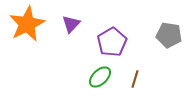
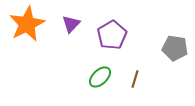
gray pentagon: moved 6 px right, 13 px down
purple pentagon: moved 7 px up
